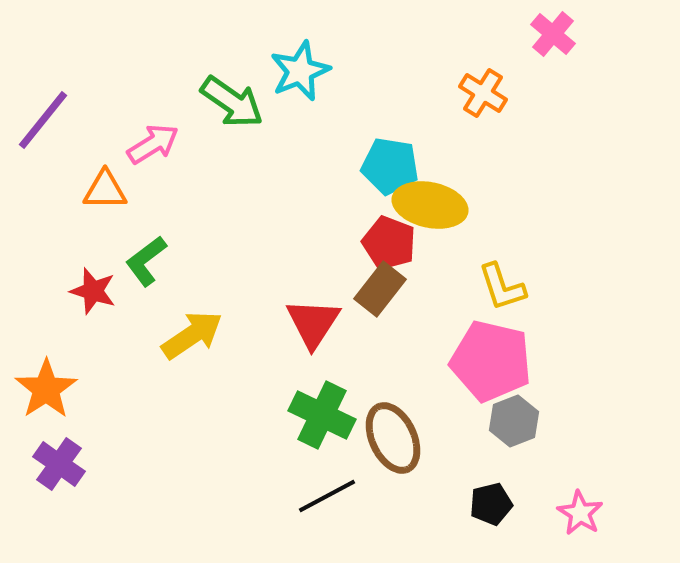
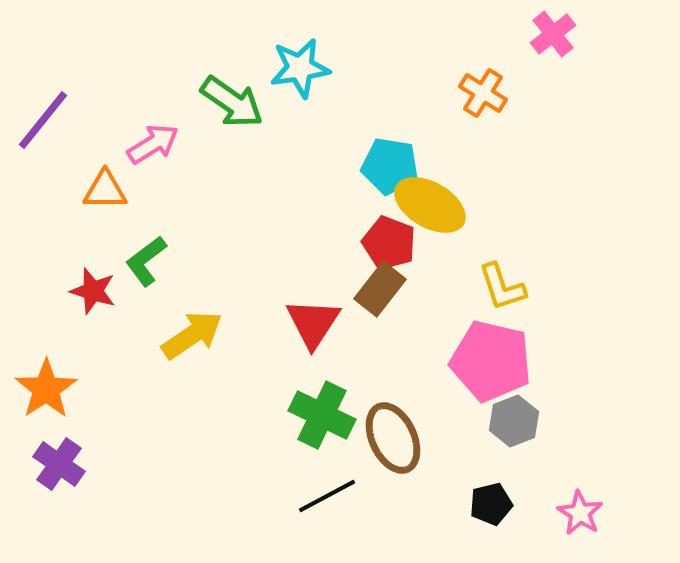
pink cross: rotated 12 degrees clockwise
cyan star: moved 3 px up; rotated 14 degrees clockwise
yellow ellipse: rotated 18 degrees clockwise
